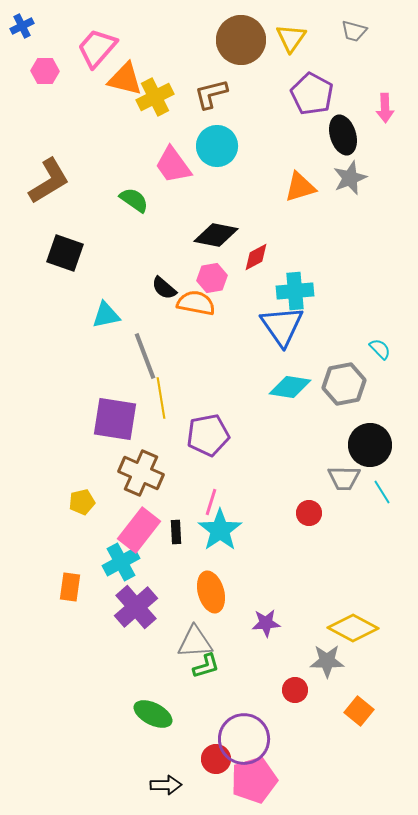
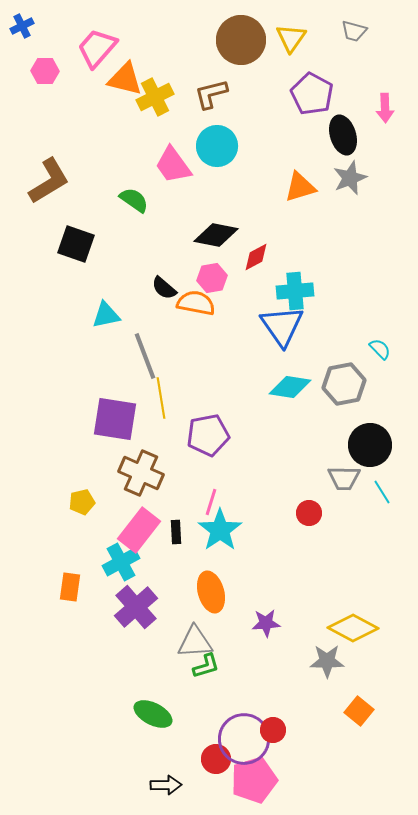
black square at (65, 253): moved 11 px right, 9 px up
red circle at (295, 690): moved 22 px left, 40 px down
